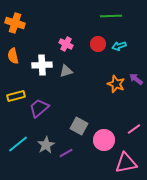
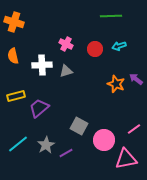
orange cross: moved 1 px left, 1 px up
red circle: moved 3 px left, 5 px down
pink triangle: moved 4 px up
